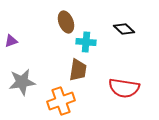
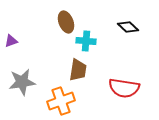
black diamond: moved 4 px right, 2 px up
cyan cross: moved 1 px up
